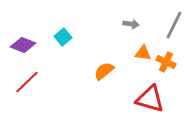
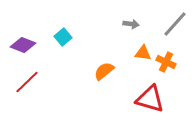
gray line: moved 1 px right, 1 px up; rotated 16 degrees clockwise
